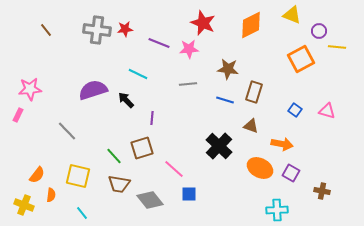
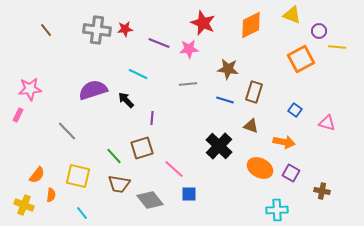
pink triangle at (327, 111): moved 12 px down
orange arrow at (282, 144): moved 2 px right, 2 px up
